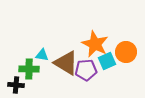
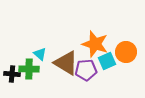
orange star: rotated 8 degrees counterclockwise
cyan triangle: moved 2 px left, 1 px up; rotated 32 degrees clockwise
black cross: moved 4 px left, 11 px up
